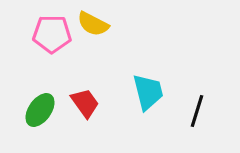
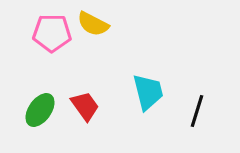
pink pentagon: moved 1 px up
red trapezoid: moved 3 px down
